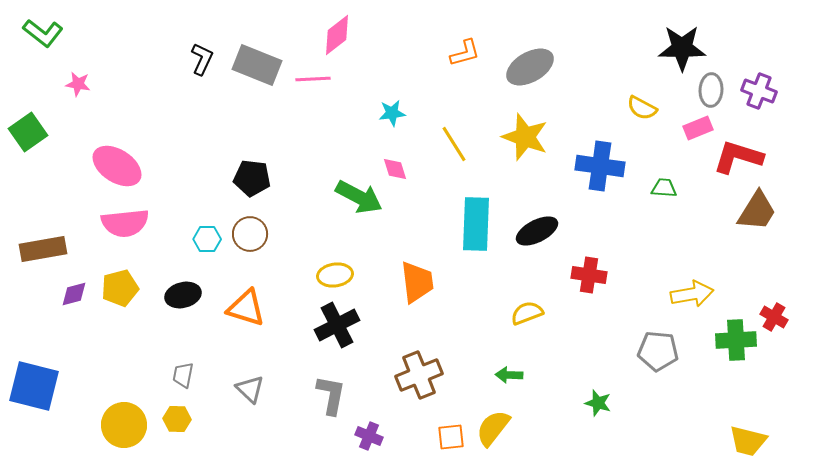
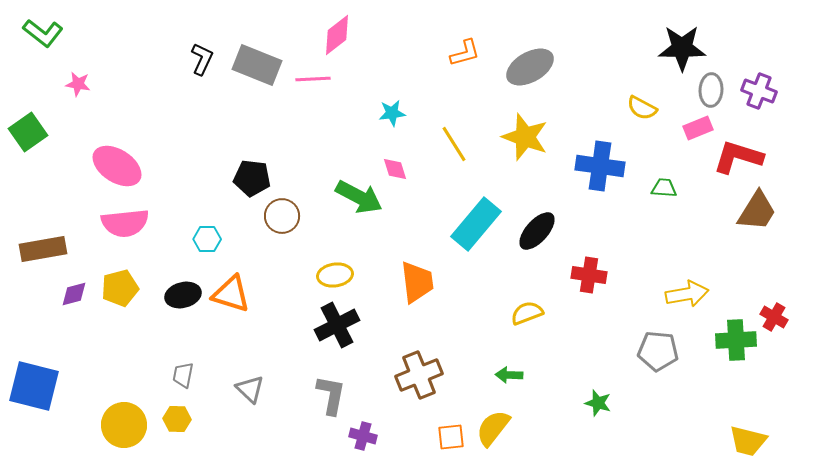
cyan rectangle at (476, 224): rotated 38 degrees clockwise
black ellipse at (537, 231): rotated 21 degrees counterclockwise
brown circle at (250, 234): moved 32 px right, 18 px up
yellow arrow at (692, 294): moved 5 px left
orange triangle at (246, 308): moved 15 px left, 14 px up
purple cross at (369, 436): moved 6 px left; rotated 8 degrees counterclockwise
